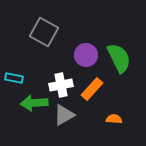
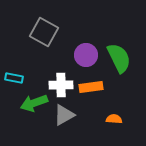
white cross: rotated 10 degrees clockwise
orange rectangle: moved 1 px left, 2 px up; rotated 40 degrees clockwise
green arrow: rotated 16 degrees counterclockwise
